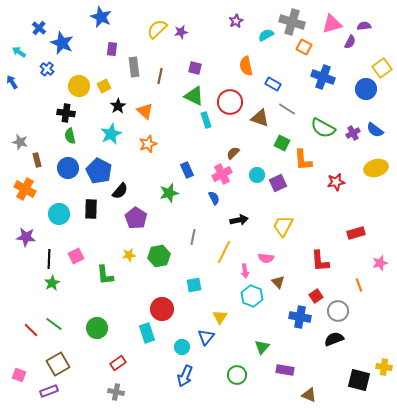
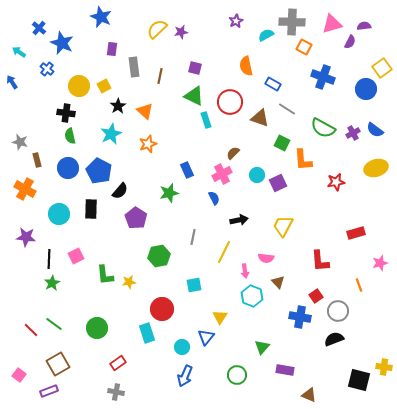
gray cross at (292, 22): rotated 15 degrees counterclockwise
yellow star at (129, 255): moved 27 px down
pink square at (19, 375): rotated 16 degrees clockwise
